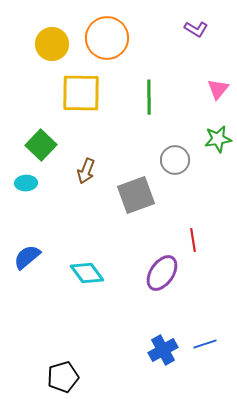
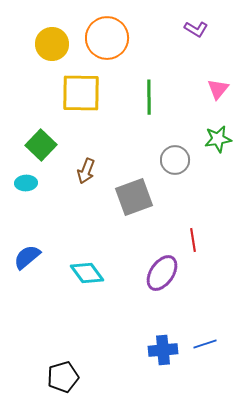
gray square: moved 2 px left, 2 px down
blue cross: rotated 24 degrees clockwise
